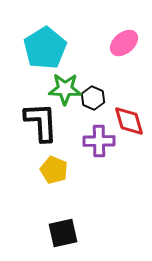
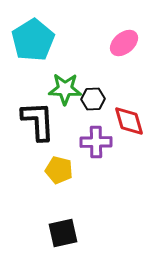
cyan pentagon: moved 12 px left, 8 px up
black hexagon: moved 1 px down; rotated 25 degrees counterclockwise
black L-shape: moved 3 px left, 1 px up
purple cross: moved 3 px left, 1 px down
yellow pentagon: moved 5 px right; rotated 8 degrees counterclockwise
